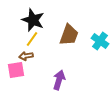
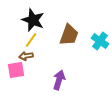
yellow line: moved 1 px left, 1 px down
